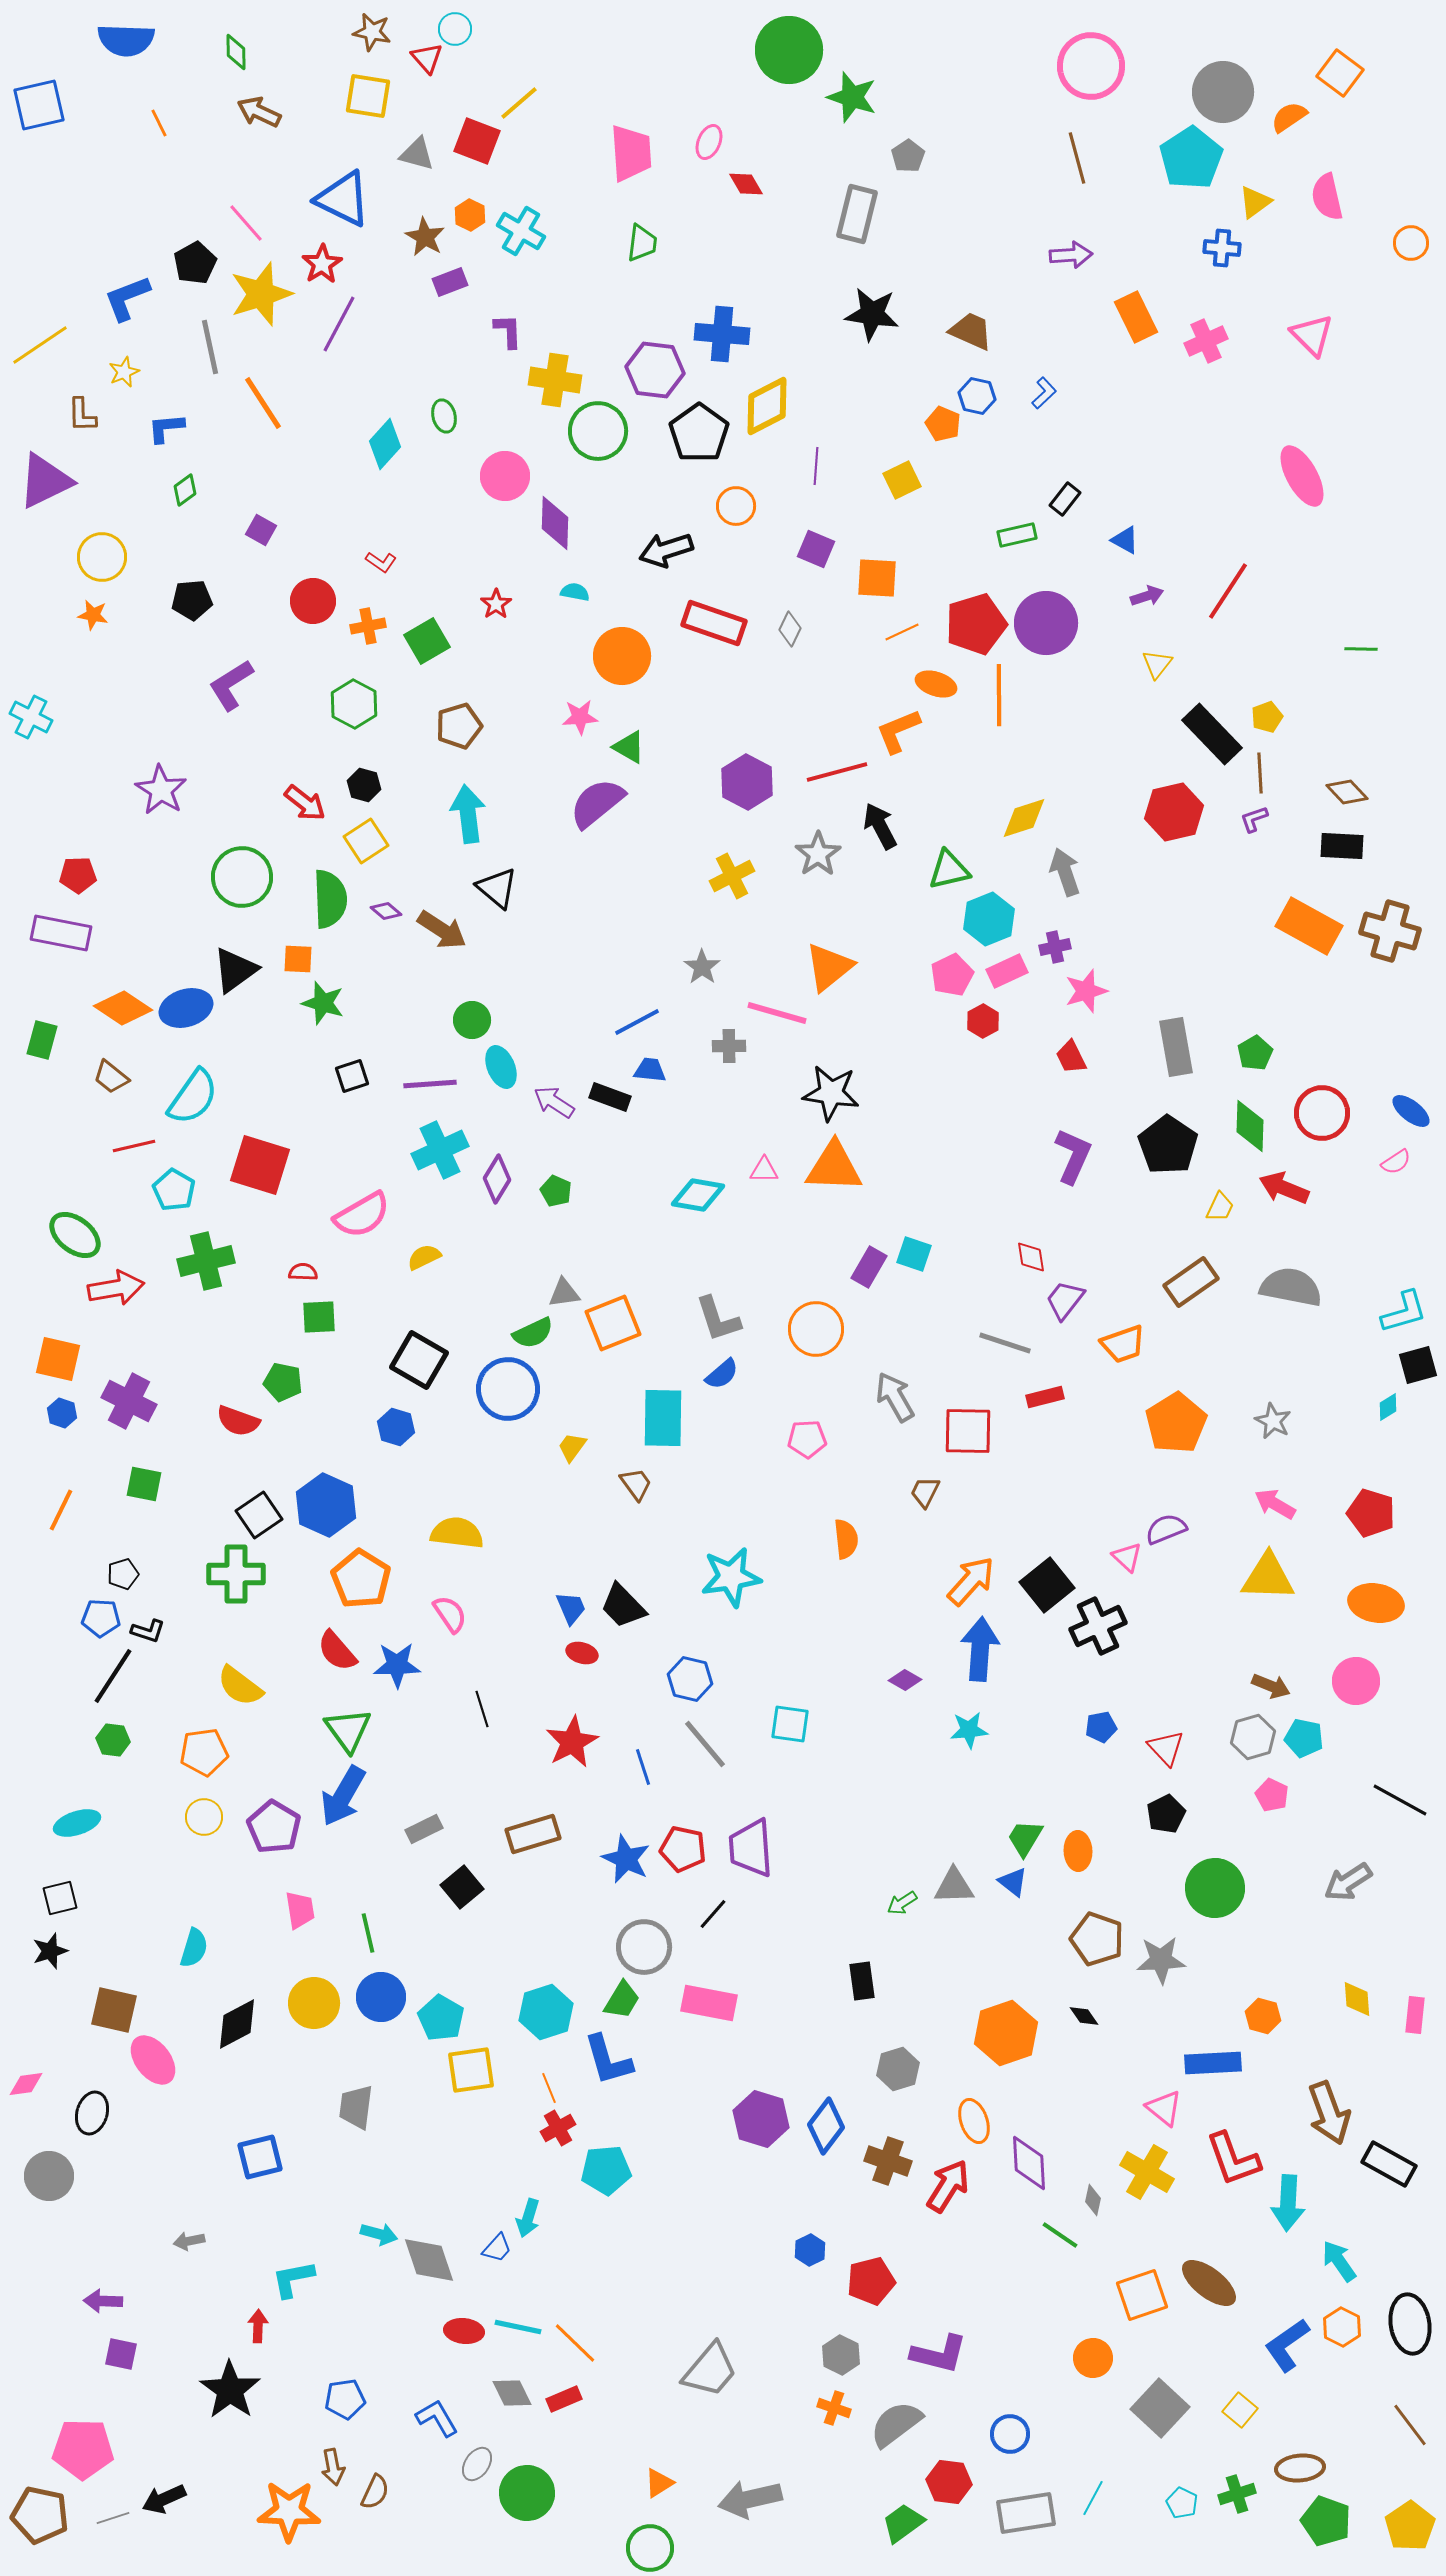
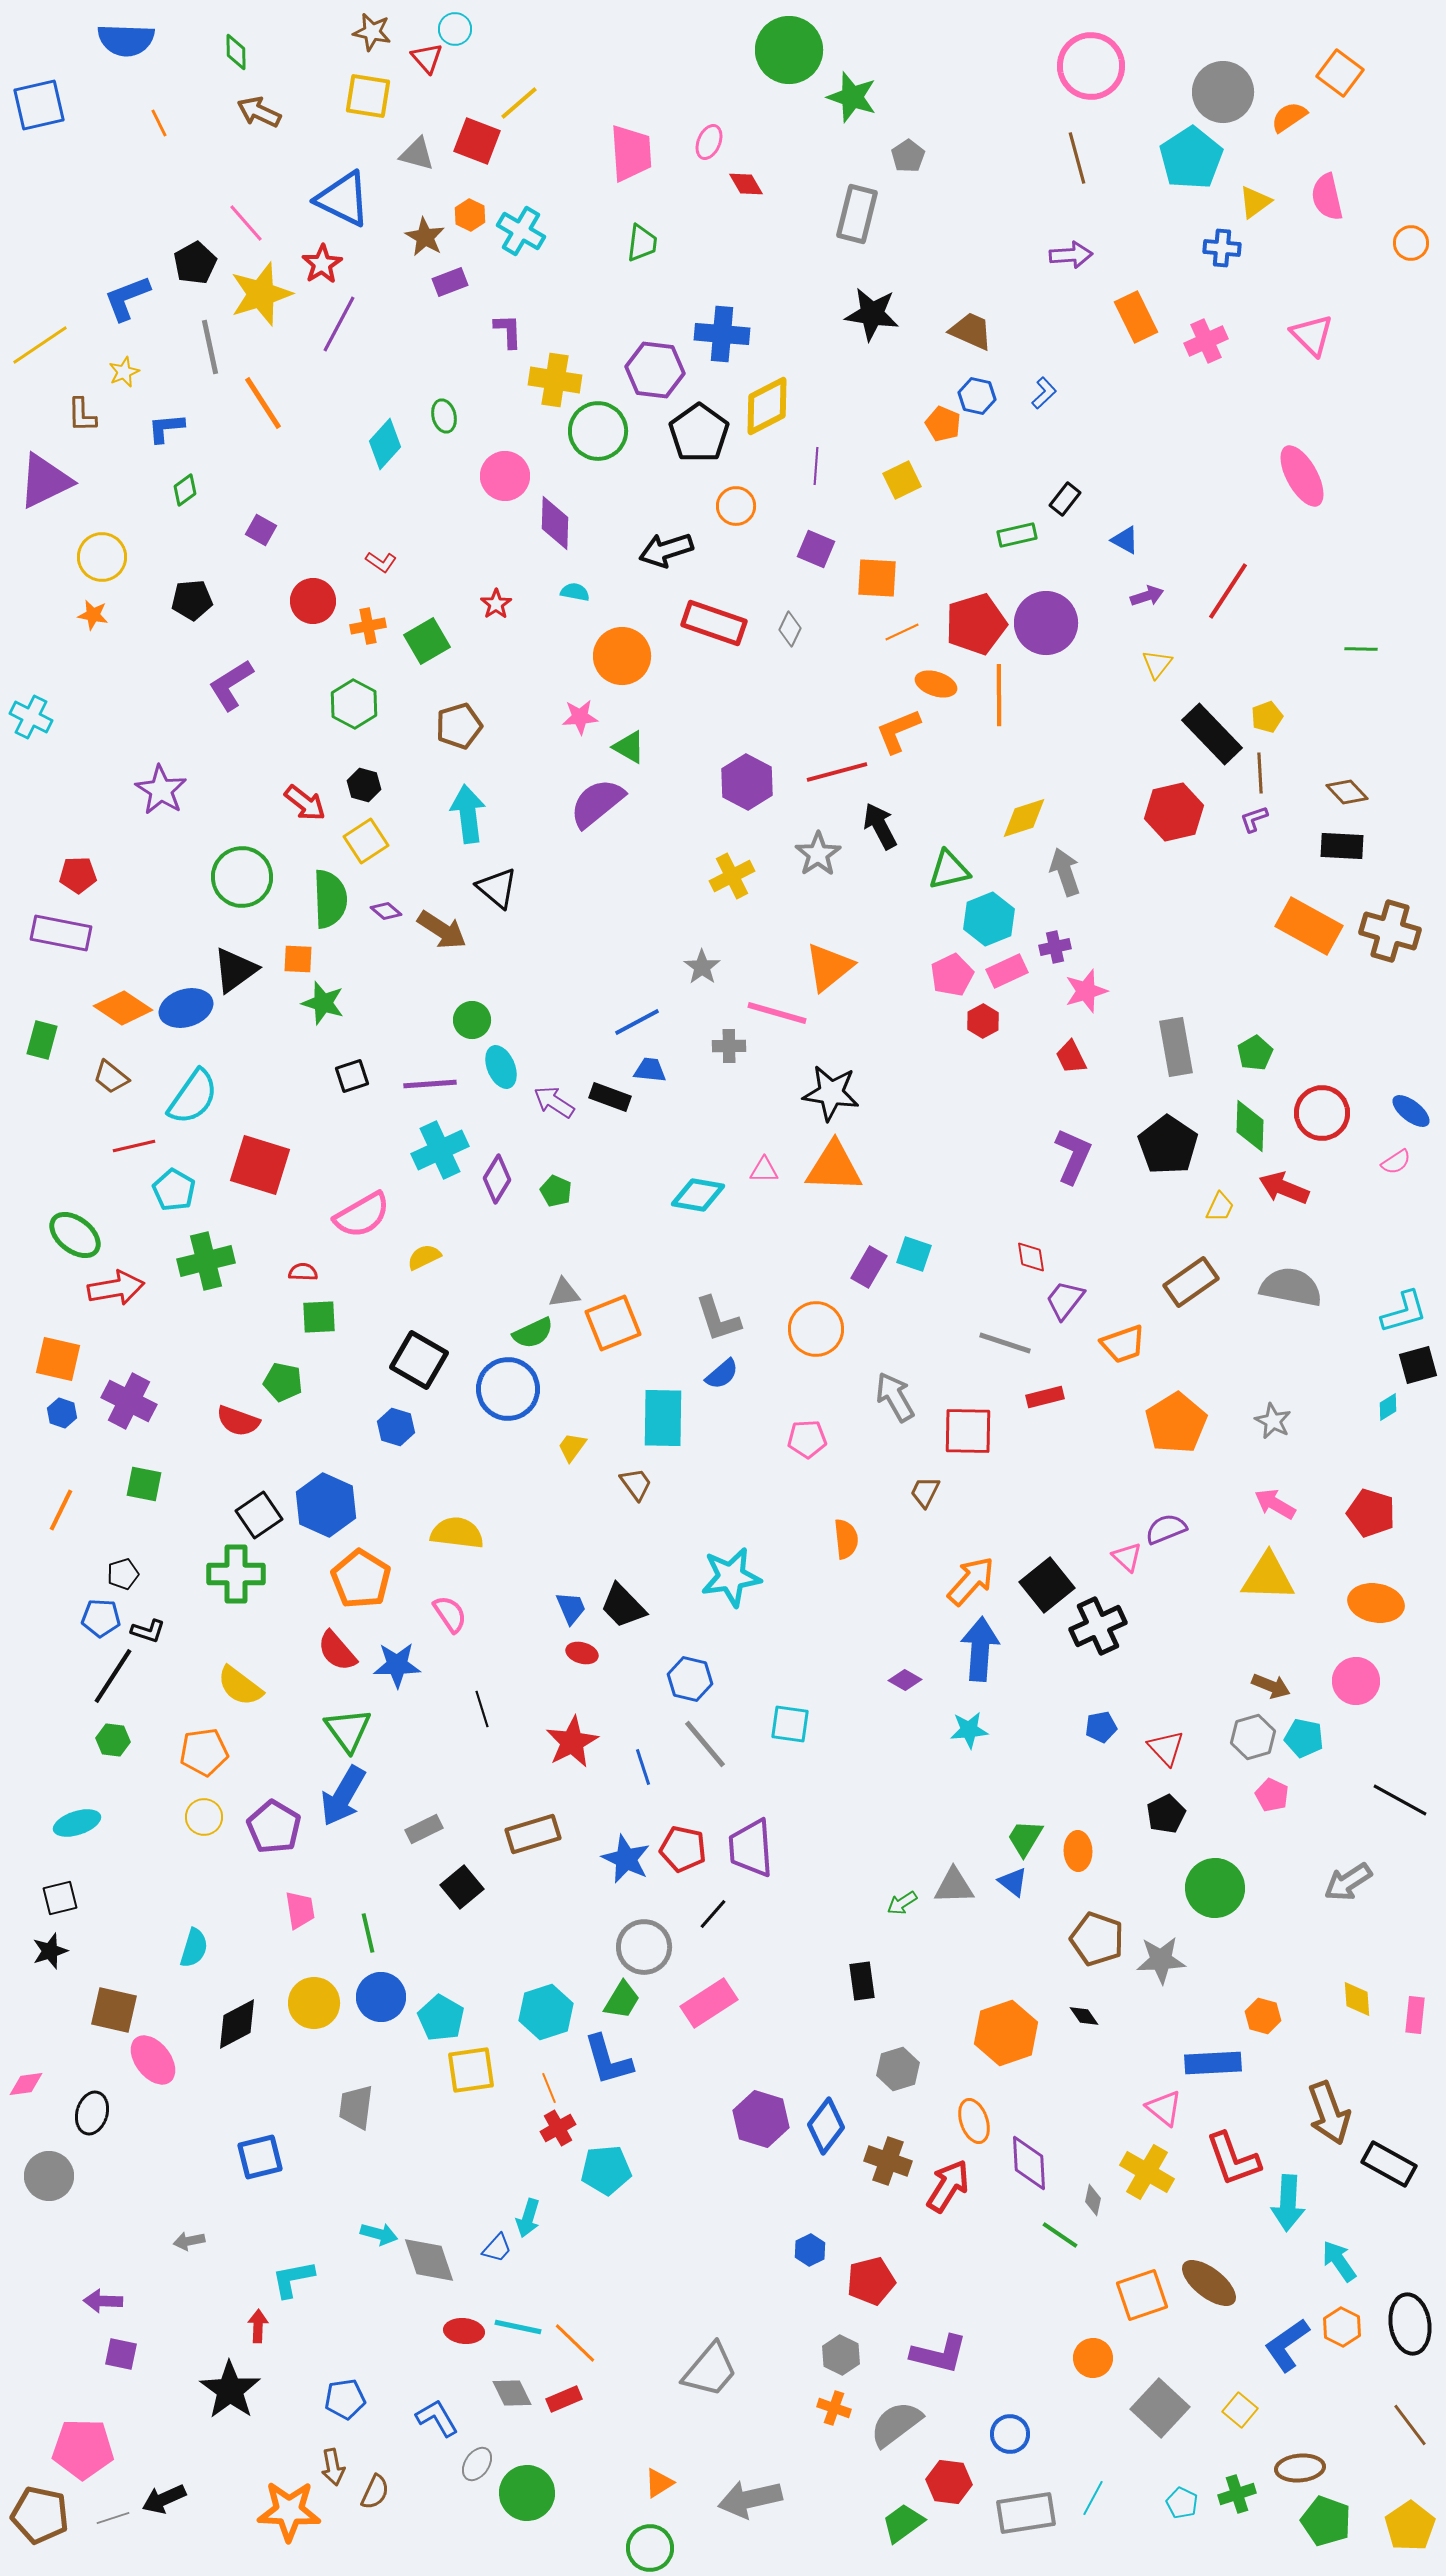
pink rectangle at (709, 2003): rotated 44 degrees counterclockwise
